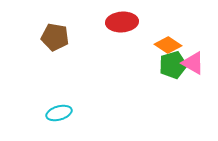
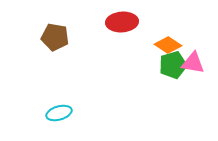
pink triangle: rotated 20 degrees counterclockwise
